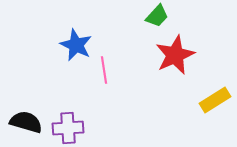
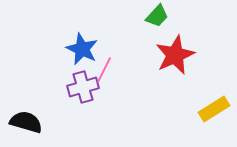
blue star: moved 6 px right, 4 px down
pink line: rotated 36 degrees clockwise
yellow rectangle: moved 1 px left, 9 px down
purple cross: moved 15 px right, 41 px up; rotated 12 degrees counterclockwise
